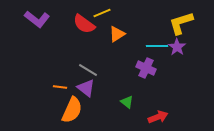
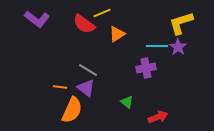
purple star: moved 1 px right
purple cross: rotated 36 degrees counterclockwise
